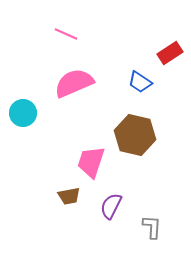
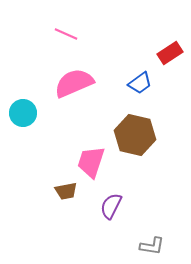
blue trapezoid: moved 1 px down; rotated 70 degrees counterclockwise
brown trapezoid: moved 3 px left, 5 px up
gray L-shape: moved 19 px down; rotated 95 degrees clockwise
